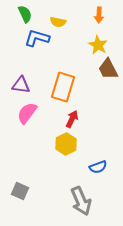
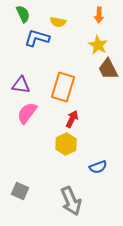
green semicircle: moved 2 px left
gray arrow: moved 10 px left
